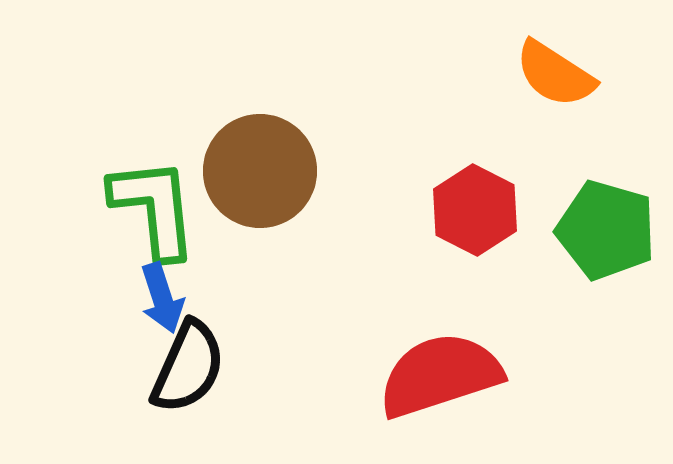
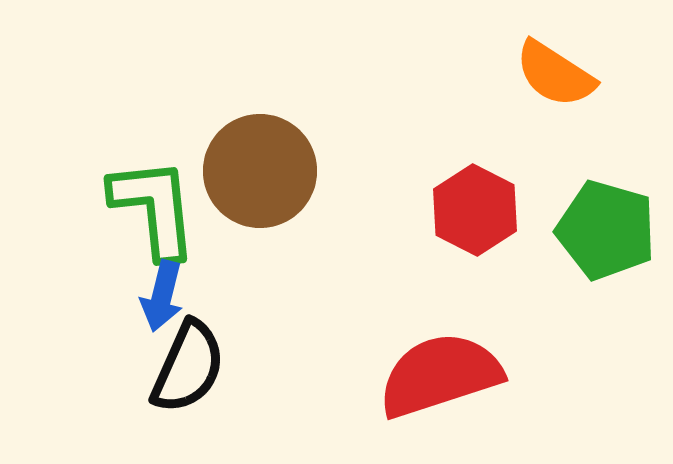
blue arrow: moved 2 px up; rotated 32 degrees clockwise
